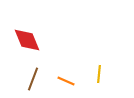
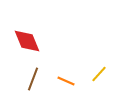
red diamond: moved 1 px down
yellow line: rotated 36 degrees clockwise
